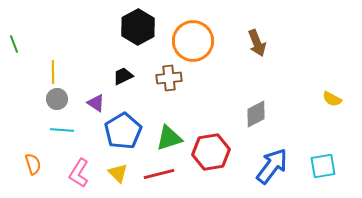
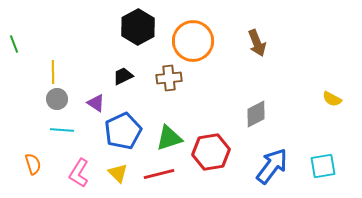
blue pentagon: rotated 6 degrees clockwise
